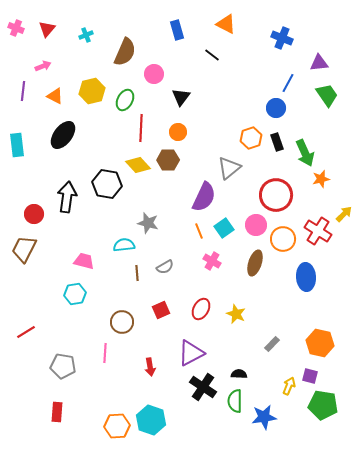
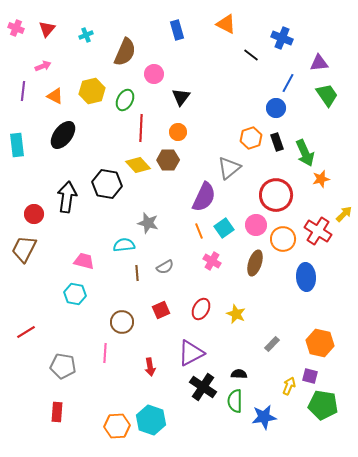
black line at (212, 55): moved 39 px right
cyan hexagon at (75, 294): rotated 20 degrees clockwise
